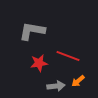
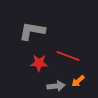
red star: rotated 12 degrees clockwise
